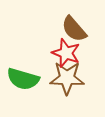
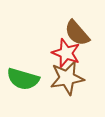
brown semicircle: moved 3 px right, 4 px down
brown star: rotated 12 degrees counterclockwise
